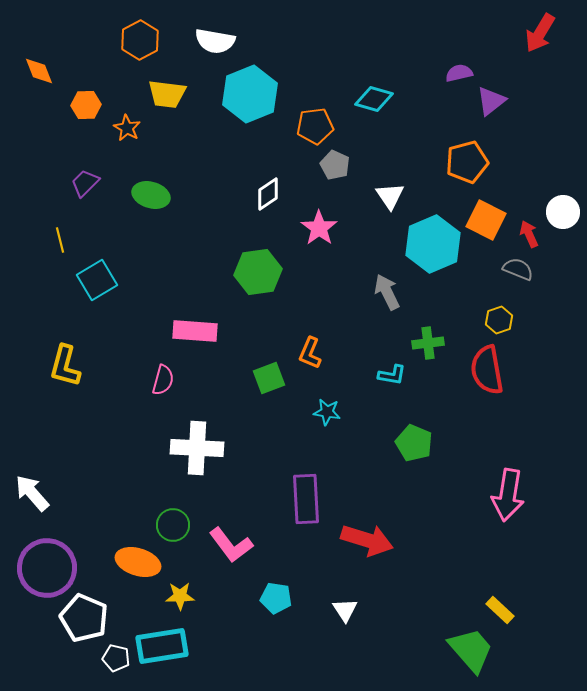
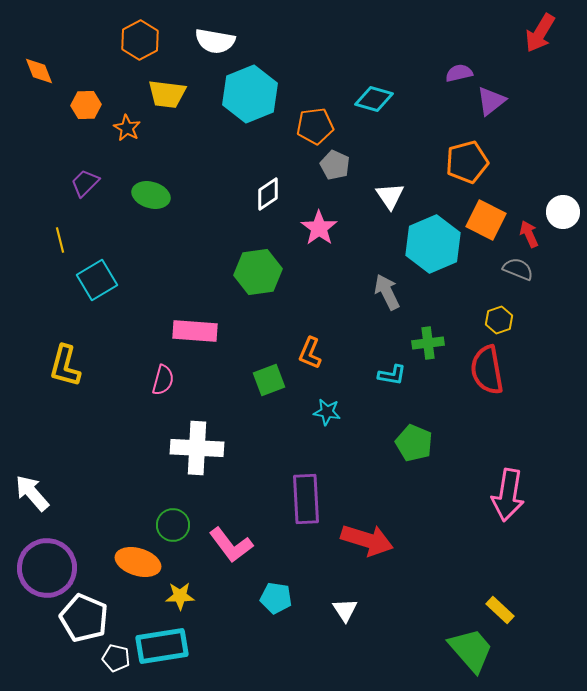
green square at (269, 378): moved 2 px down
